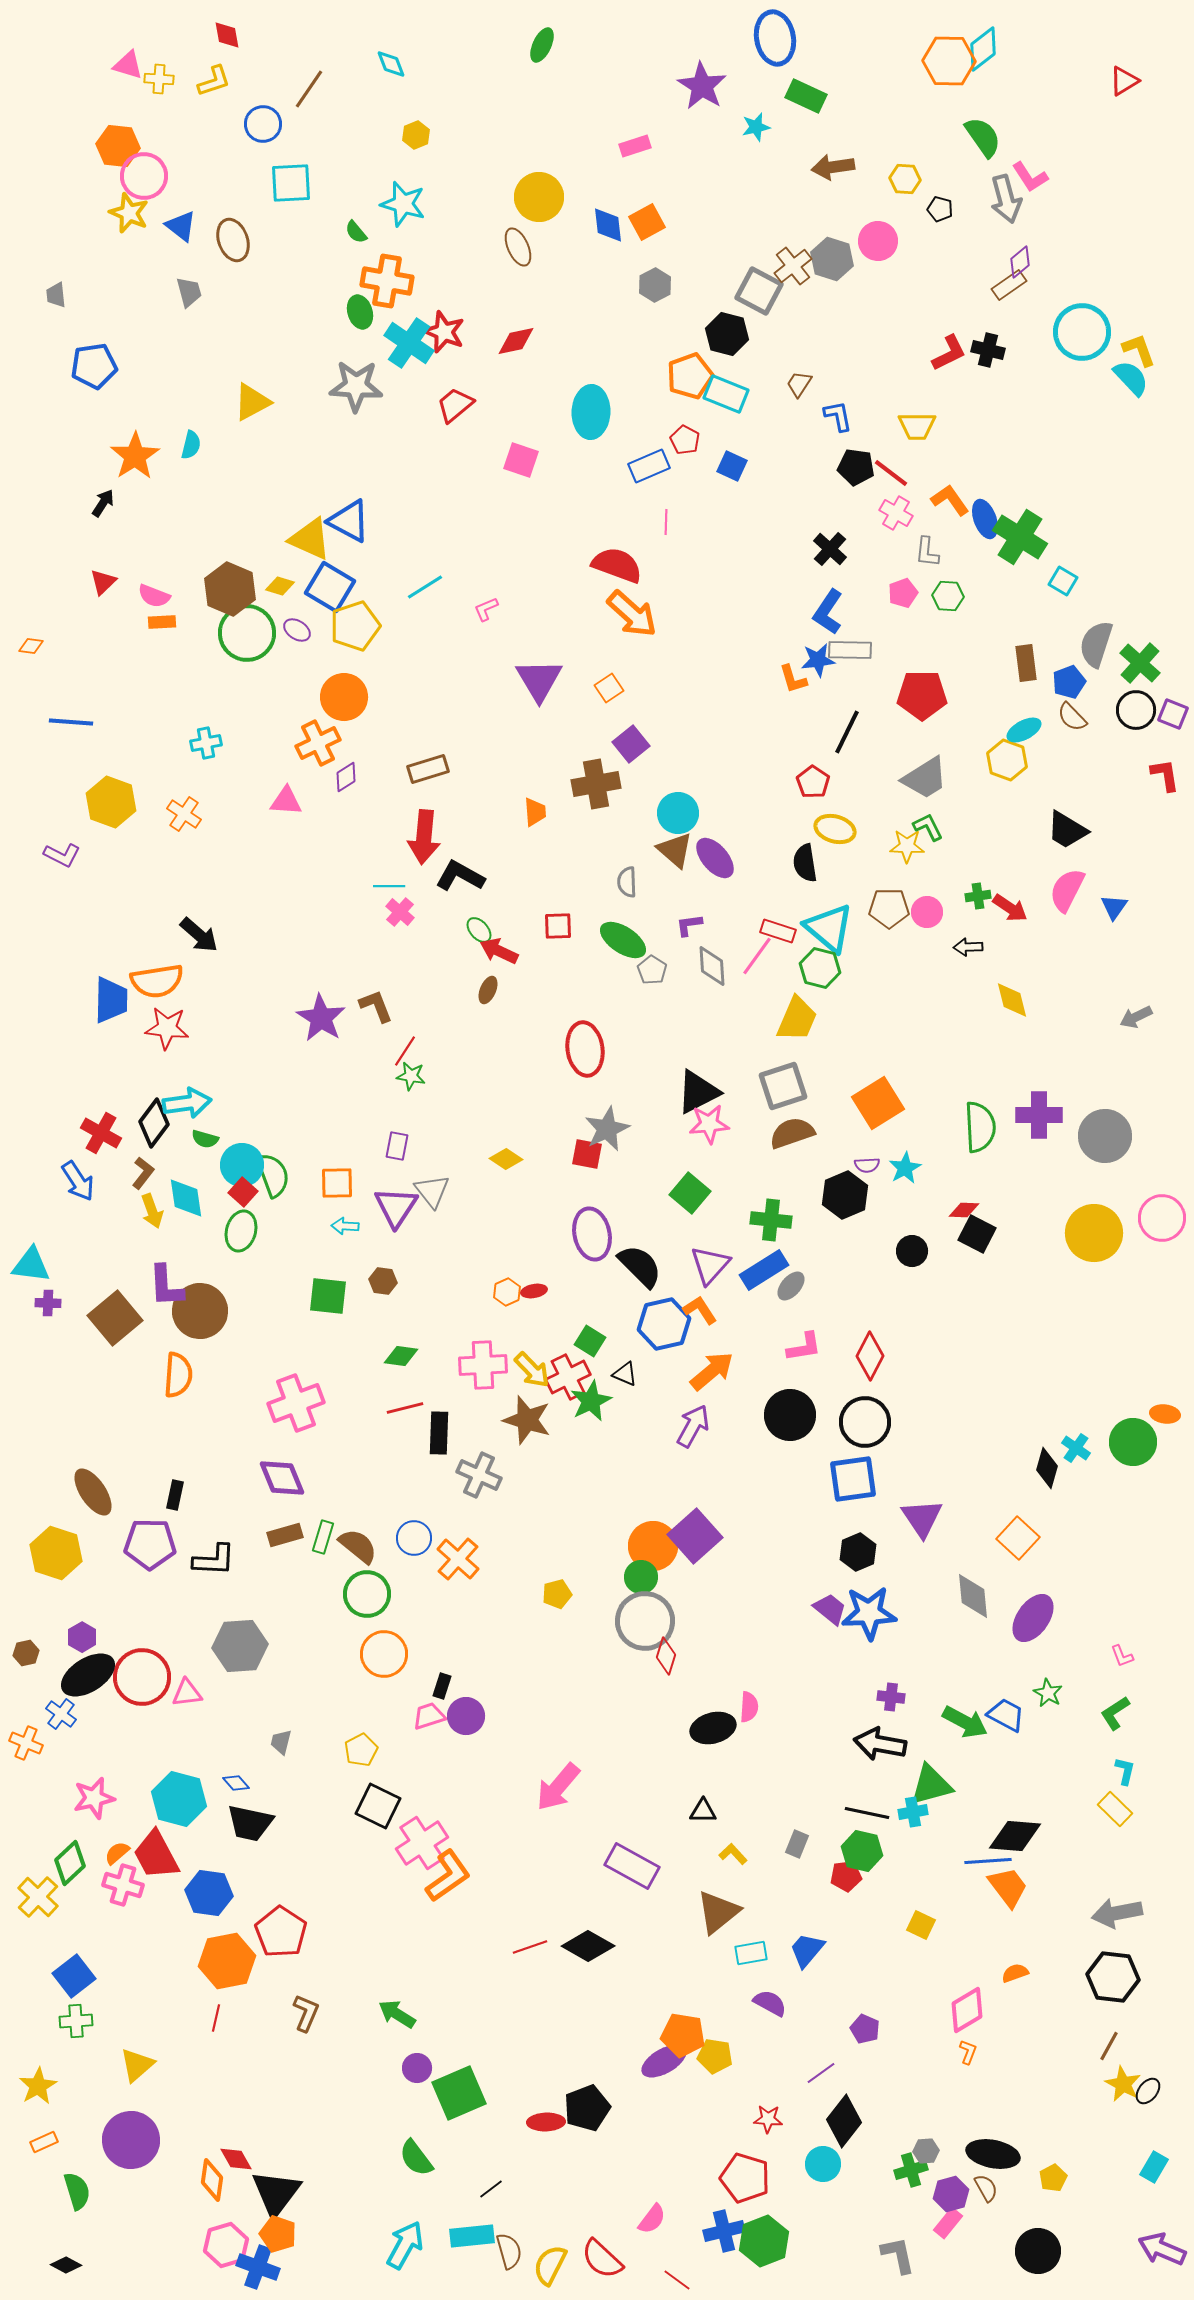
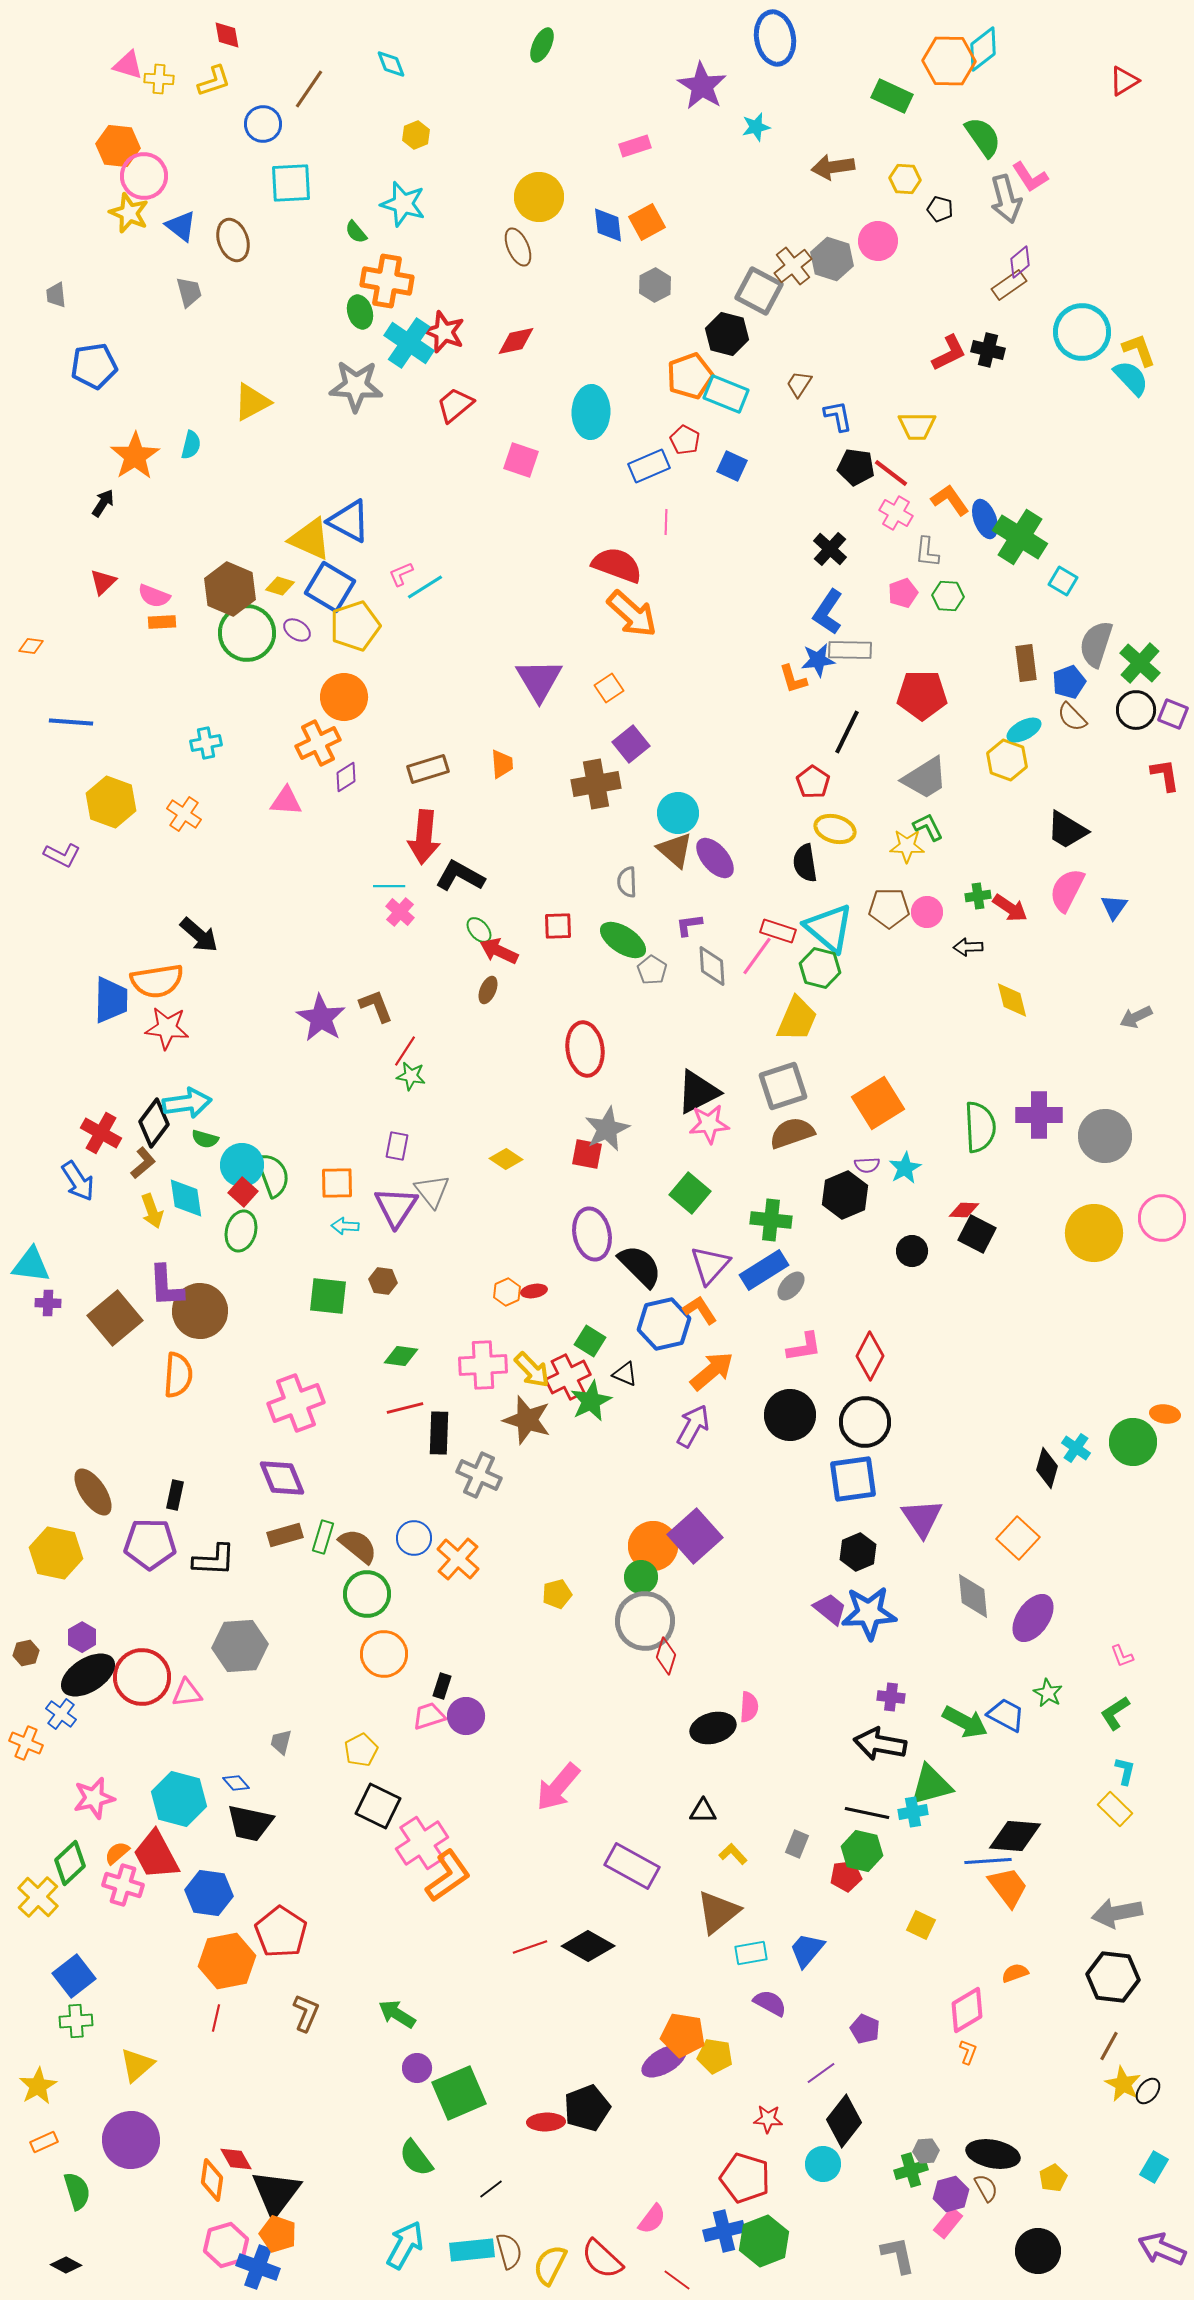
green rectangle at (806, 96): moved 86 px right
pink L-shape at (486, 609): moved 85 px left, 35 px up
orange trapezoid at (535, 812): moved 33 px left, 48 px up
brown L-shape at (143, 1173): moved 10 px up; rotated 12 degrees clockwise
yellow hexagon at (56, 1553): rotated 6 degrees counterclockwise
cyan rectangle at (472, 2236): moved 14 px down
